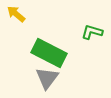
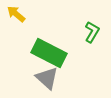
green L-shape: rotated 105 degrees clockwise
gray triangle: rotated 25 degrees counterclockwise
